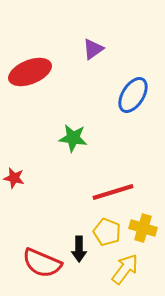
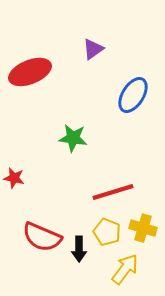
red semicircle: moved 26 px up
